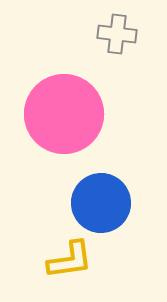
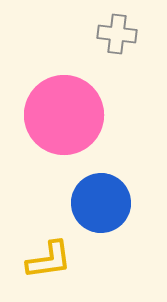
pink circle: moved 1 px down
yellow L-shape: moved 21 px left
